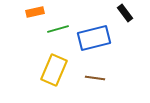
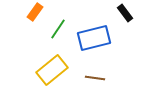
orange rectangle: rotated 42 degrees counterclockwise
green line: rotated 40 degrees counterclockwise
yellow rectangle: moved 2 px left; rotated 28 degrees clockwise
